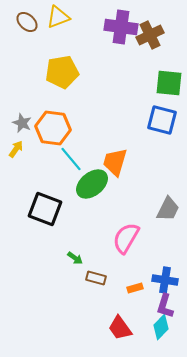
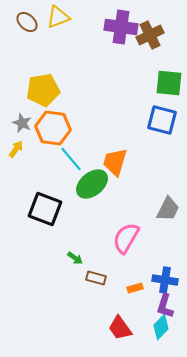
yellow pentagon: moved 19 px left, 18 px down
